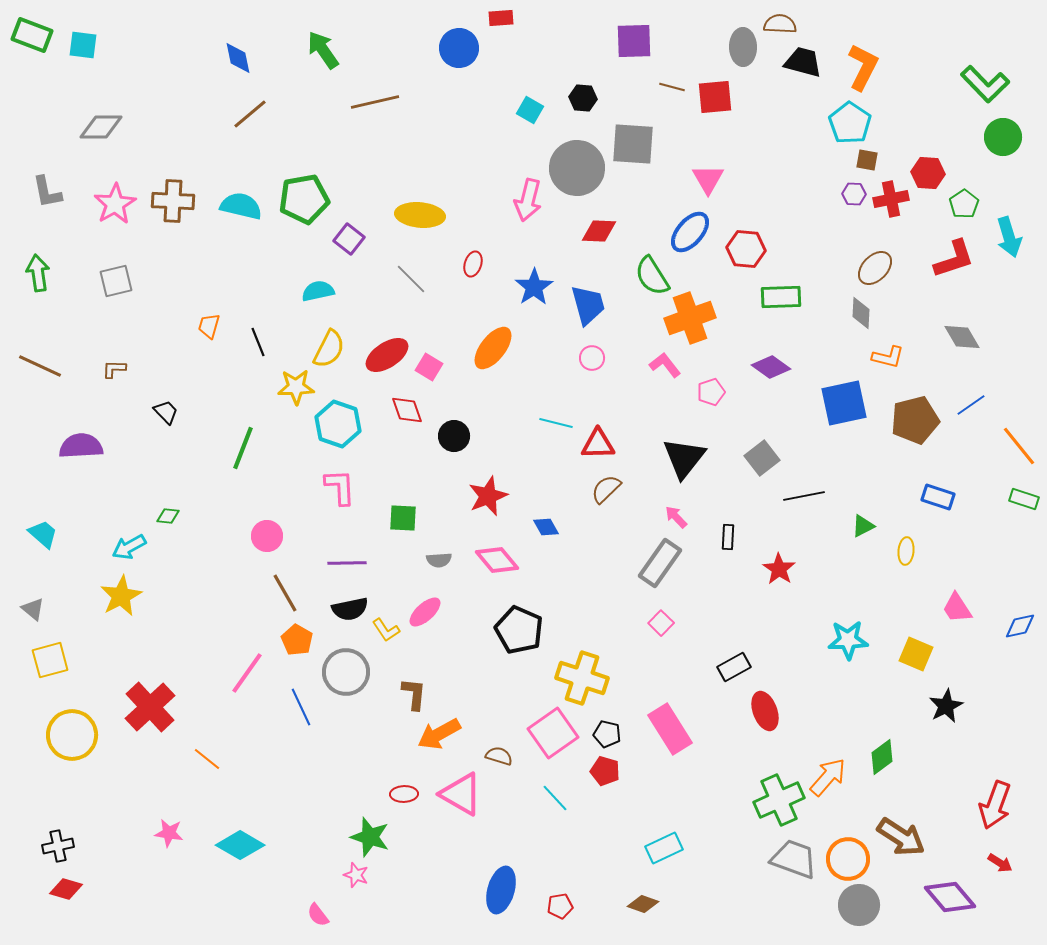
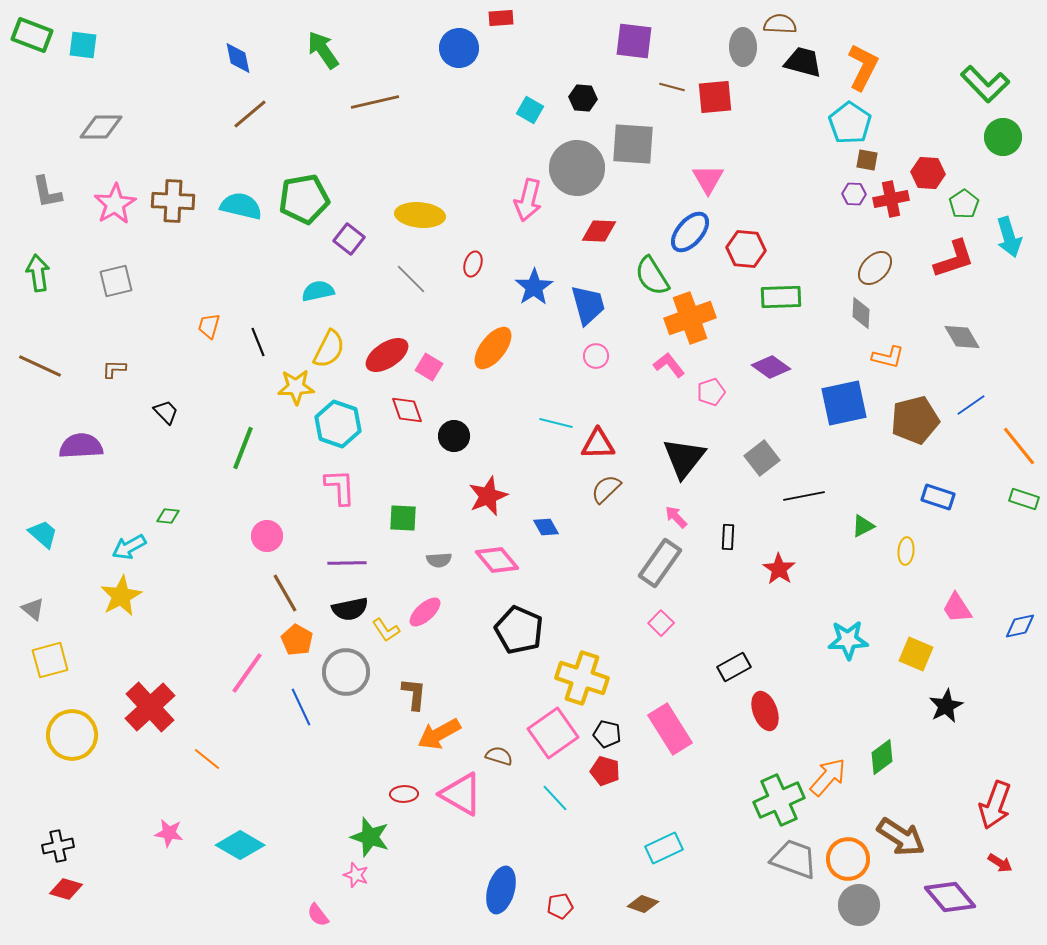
purple square at (634, 41): rotated 9 degrees clockwise
pink circle at (592, 358): moved 4 px right, 2 px up
pink L-shape at (665, 365): moved 4 px right
